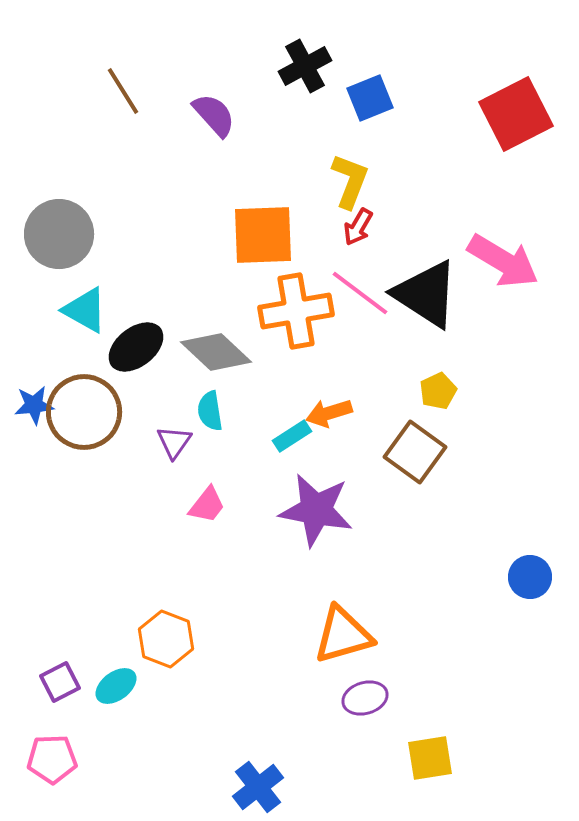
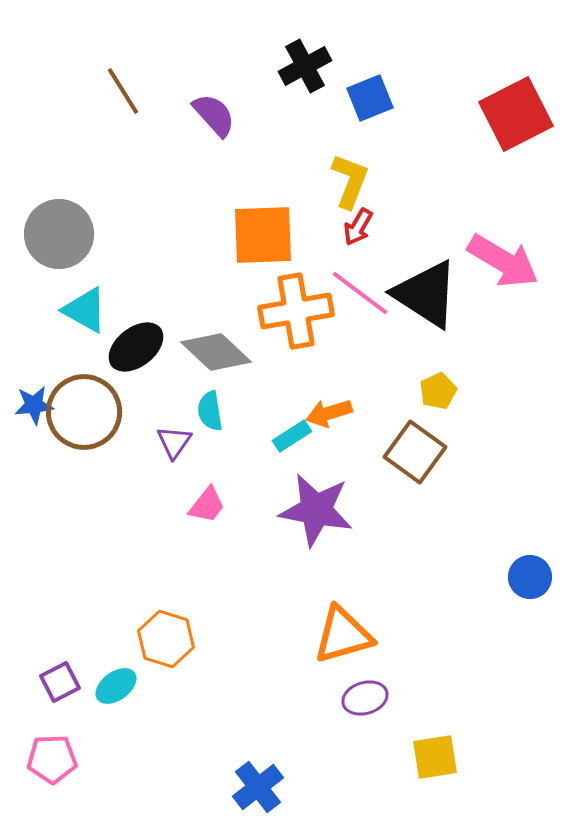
orange hexagon: rotated 4 degrees counterclockwise
yellow square: moved 5 px right, 1 px up
